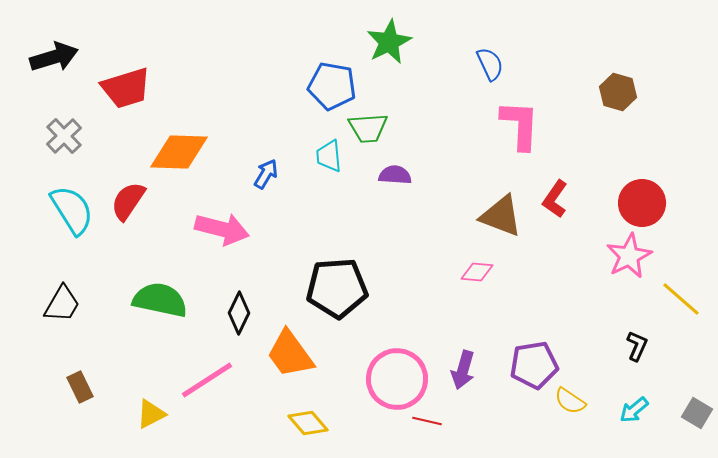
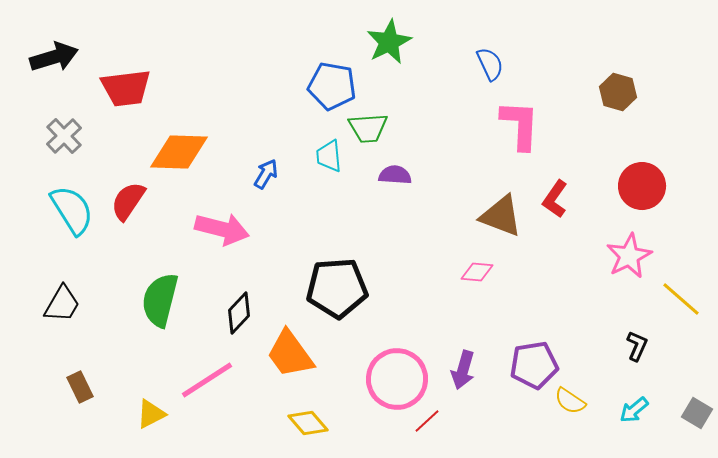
red trapezoid: rotated 10 degrees clockwise
red circle: moved 17 px up
green semicircle: rotated 88 degrees counterclockwise
black diamond: rotated 18 degrees clockwise
red line: rotated 56 degrees counterclockwise
